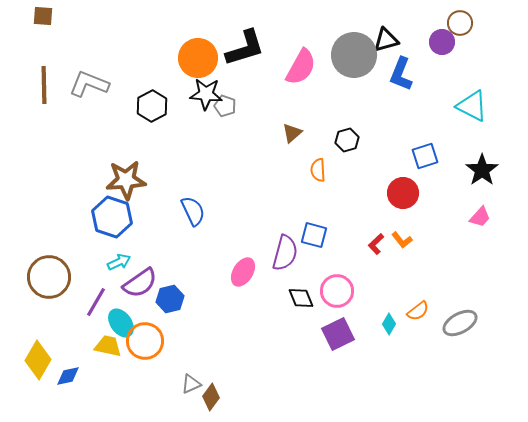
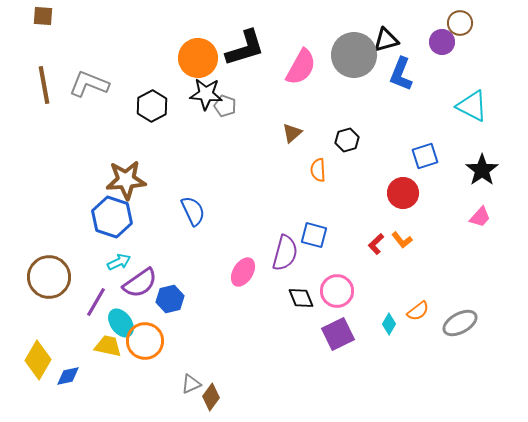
brown line at (44, 85): rotated 9 degrees counterclockwise
